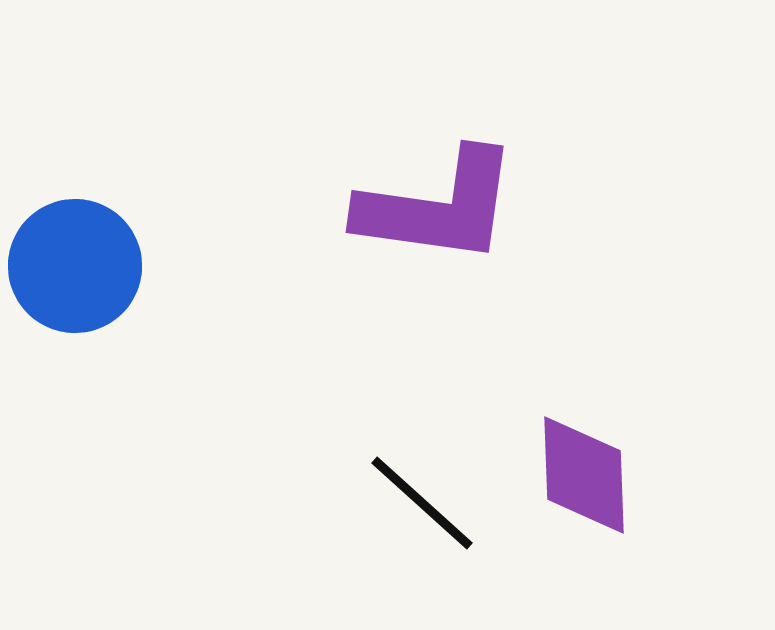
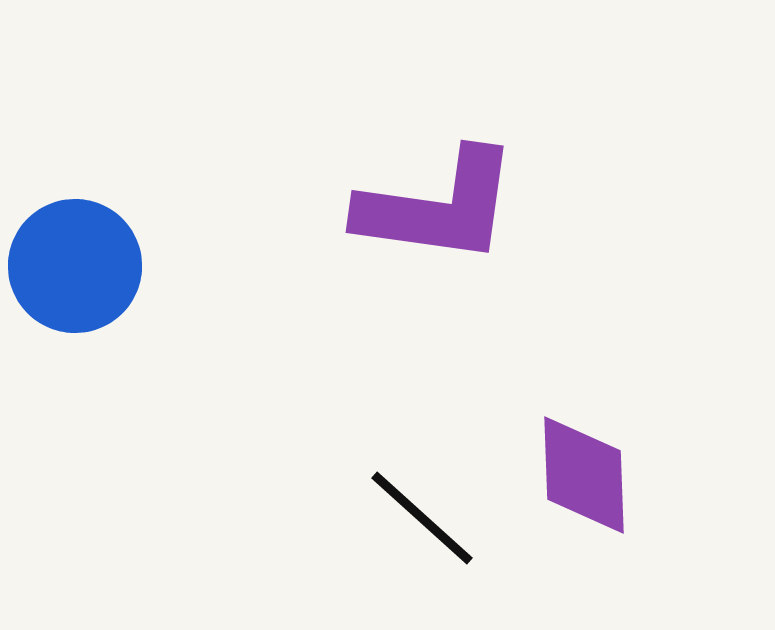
black line: moved 15 px down
